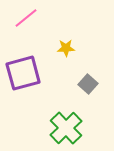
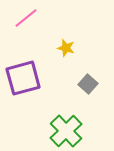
yellow star: rotated 18 degrees clockwise
purple square: moved 5 px down
green cross: moved 3 px down
